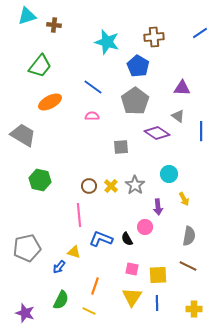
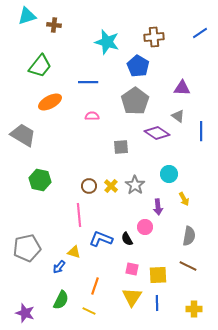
blue line at (93, 87): moved 5 px left, 5 px up; rotated 36 degrees counterclockwise
